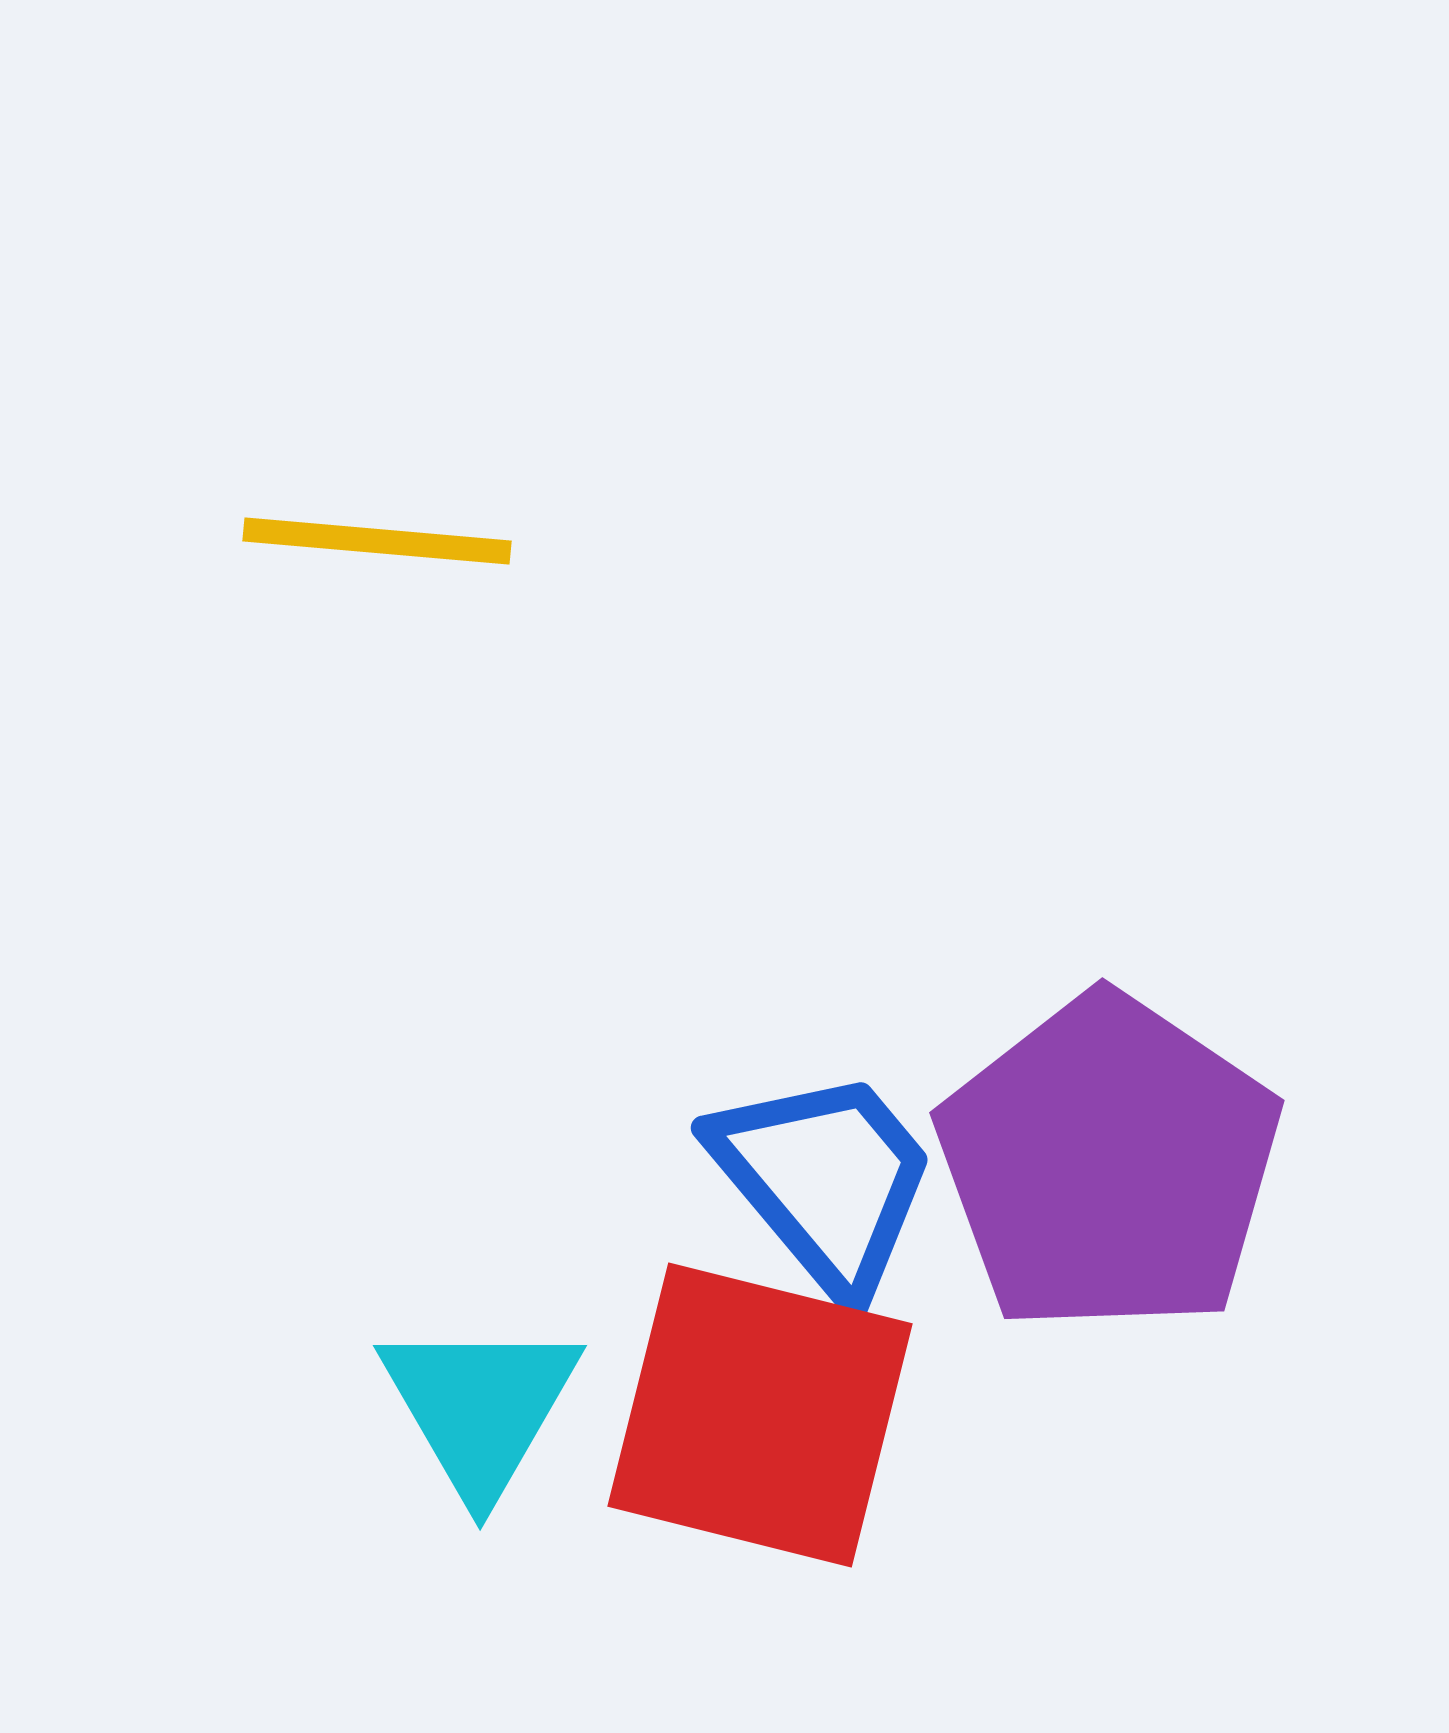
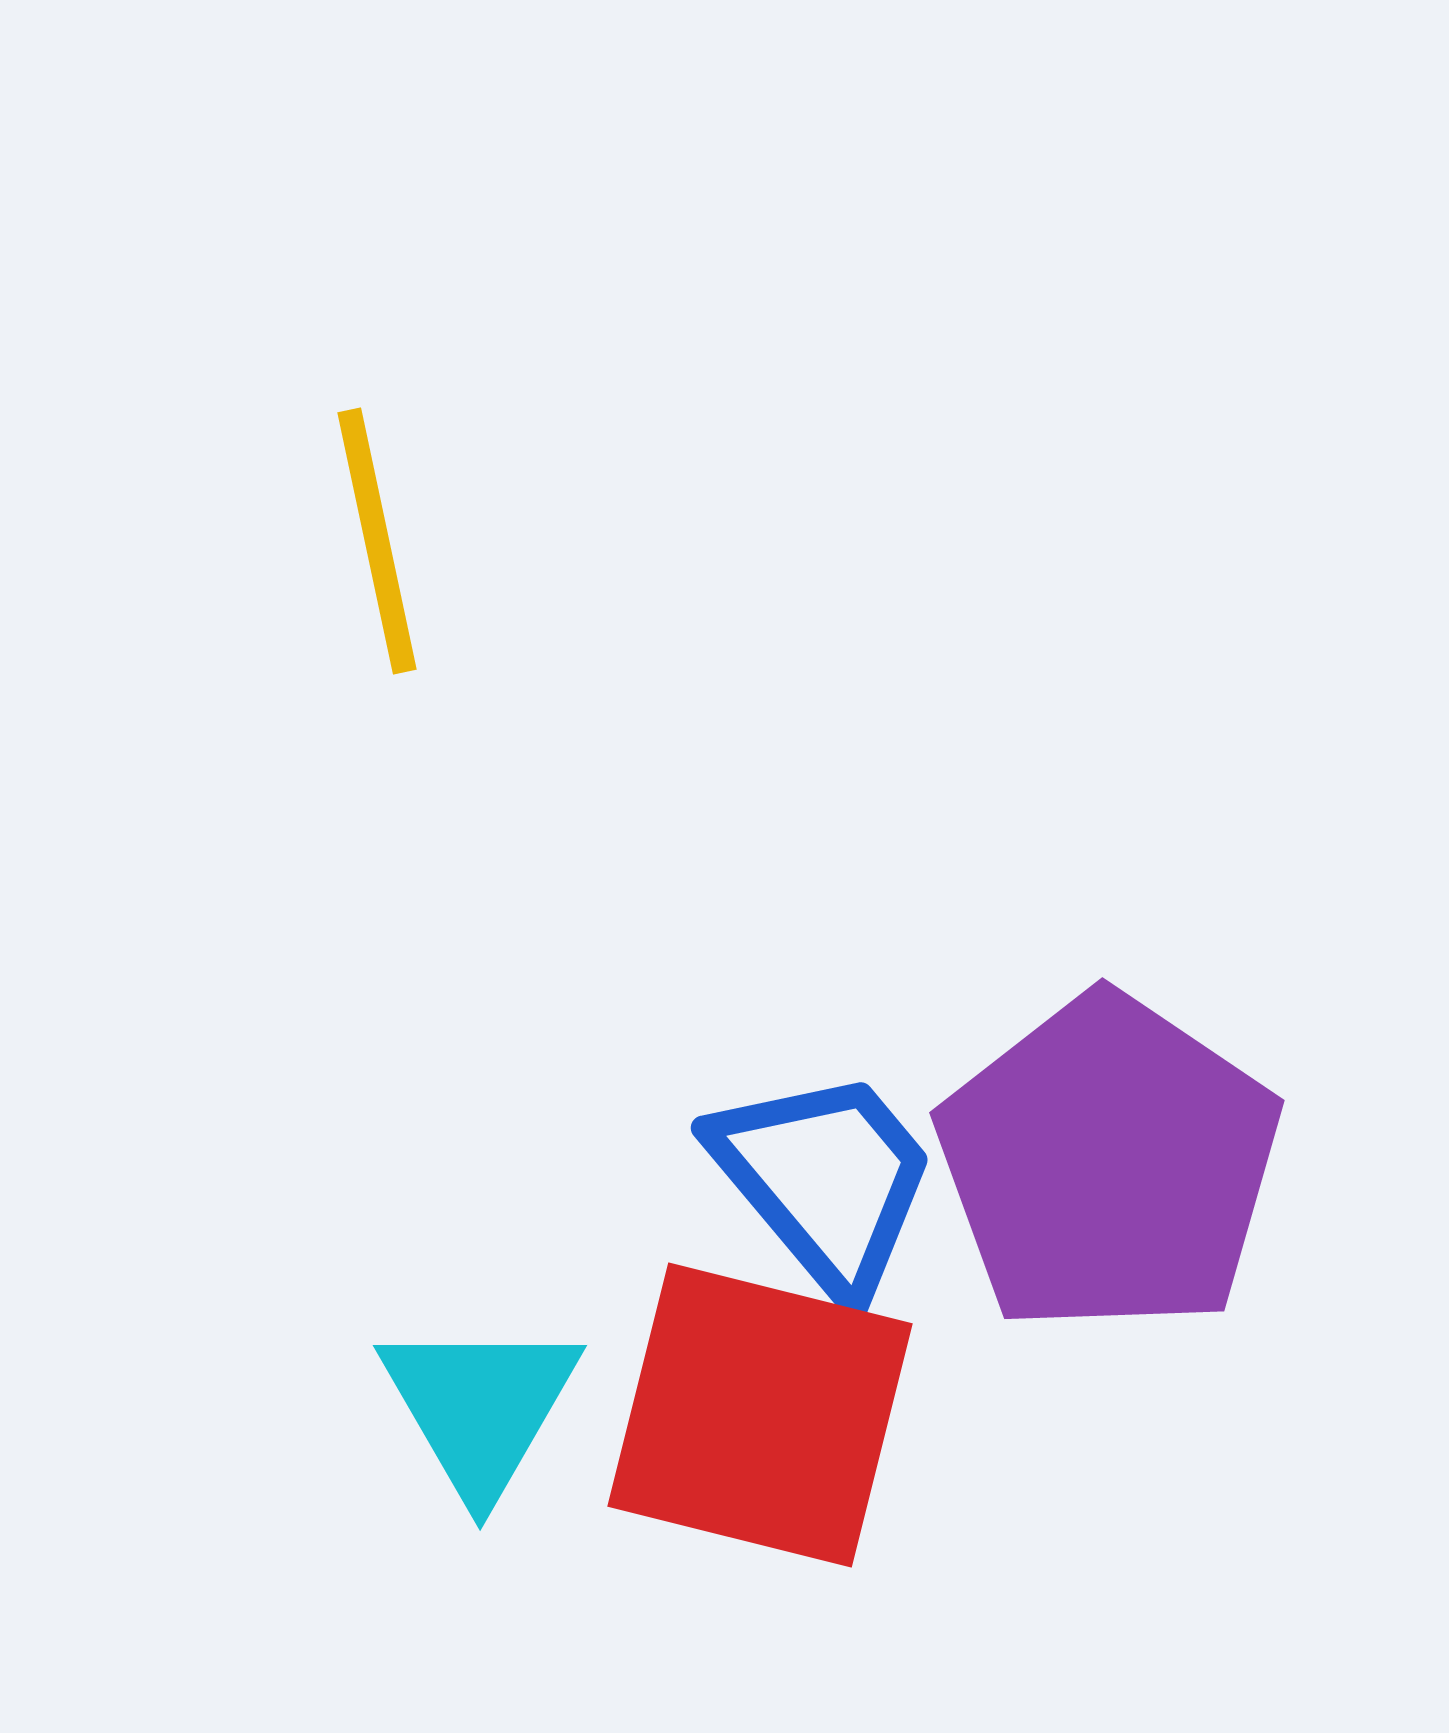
yellow line: rotated 73 degrees clockwise
